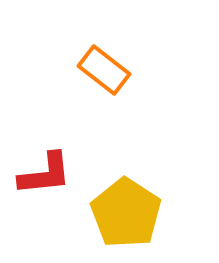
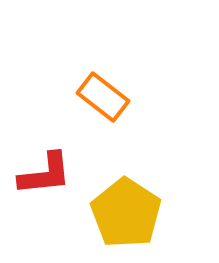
orange rectangle: moved 1 px left, 27 px down
